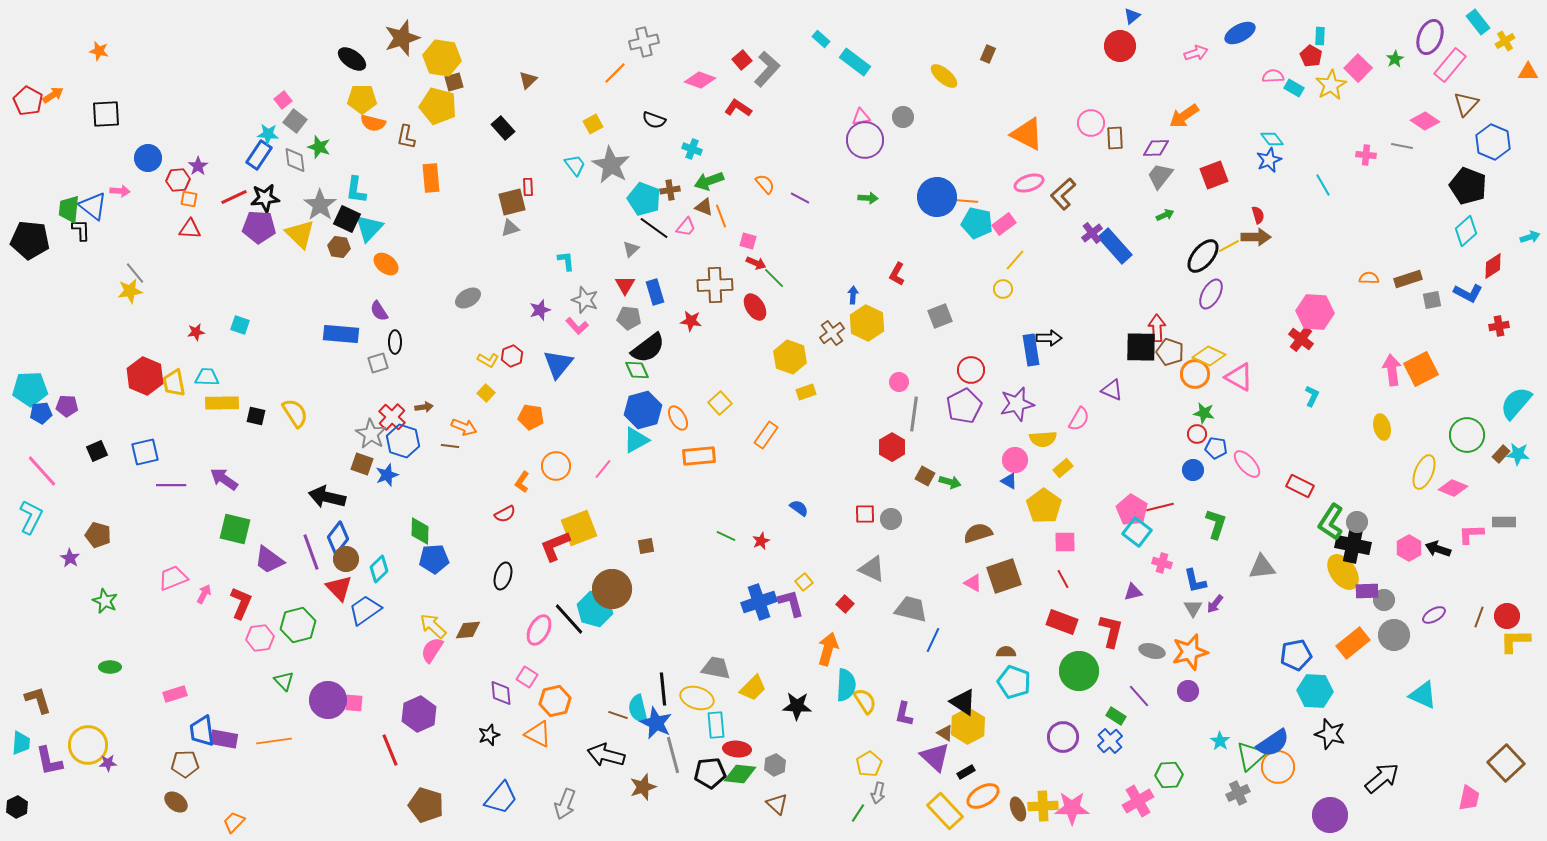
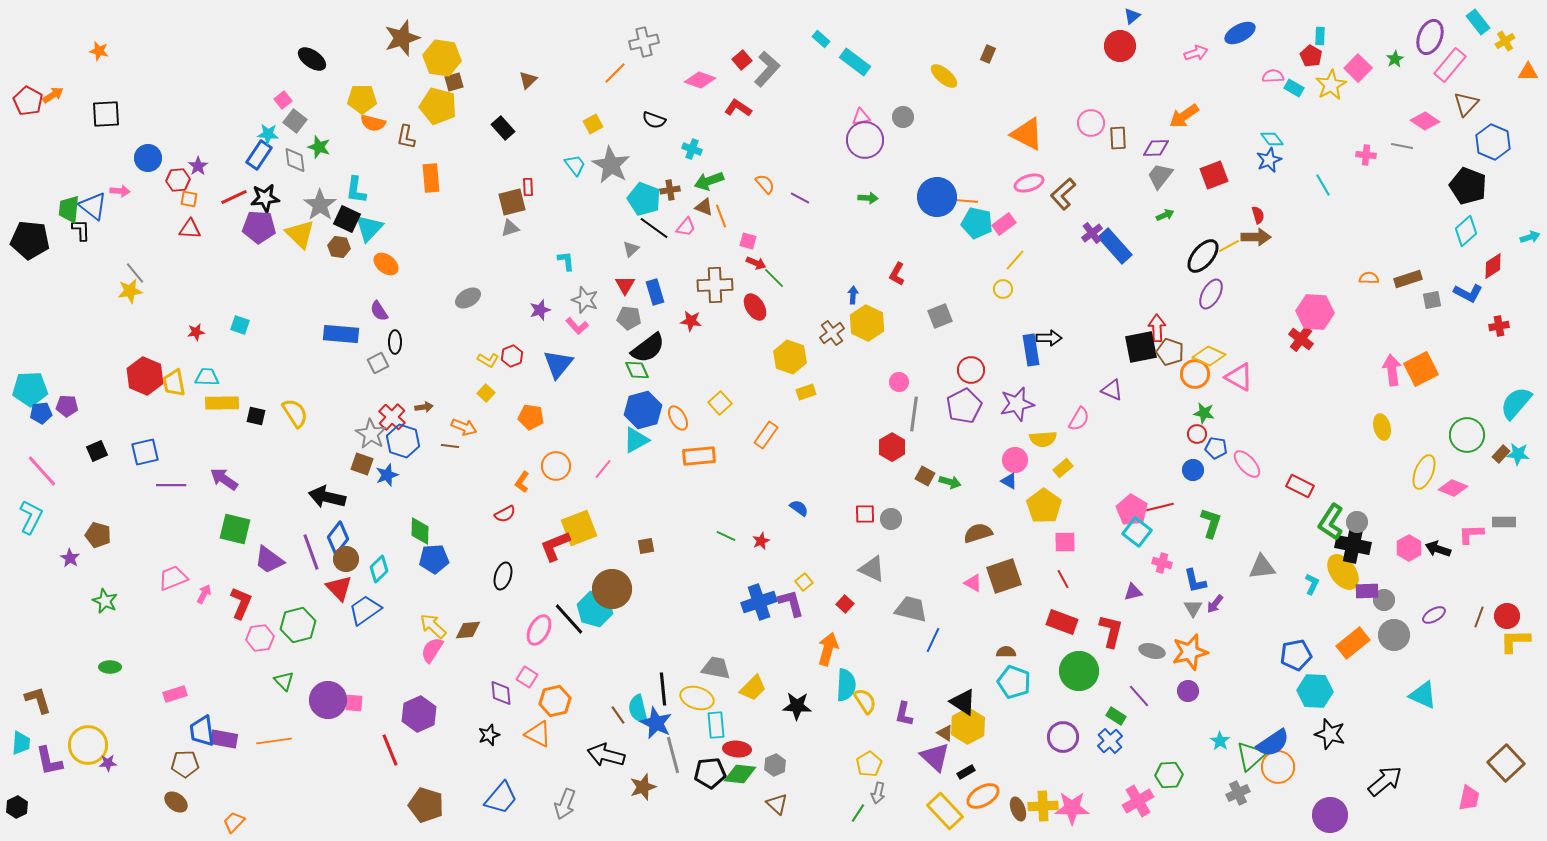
black ellipse at (352, 59): moved 40 px left
brown rectangle at (1115, 138): moved 3 px right
black square at (1141, 347): rotated 12 degrees counterclockwise
gray square at (378, 363): rotated 10 degrees counterclockwise
cyan L-shape at (1312, 396): moved 188 px down
green L-shape at (1216, 524): moved 5 px left, 1 px up
brown line at (618, 715): rotated 36 degrees clockwise
black arrow at (1382, 778): moved 3 px right, 3 px down
